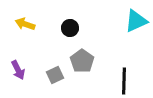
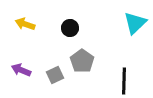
cyan triangle: moved 1 px left, 2 px down; rotated 20 degrees counterclockwise
purple arrow: moved 3 px right; rotated 138 degrees clockwise
